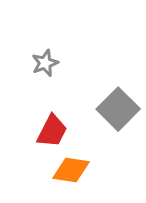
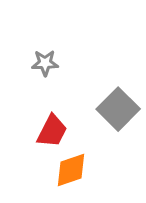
gray star: rotated 20 degrees clockwise
orange diamond: rotated 27 degrees counterclockwise
